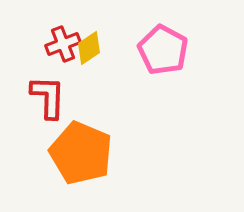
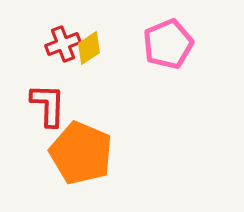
pink pentagon: moved 5 px right, 6 px up; rotated 21 degrees clockwise
red L-shape: moved 8 px down
